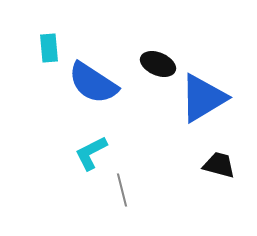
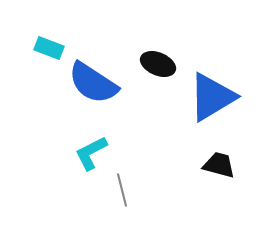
cyan rectangle: rotated 64 degrees counterclockwise
blue triangle: moved 9 px right, 1 px up
